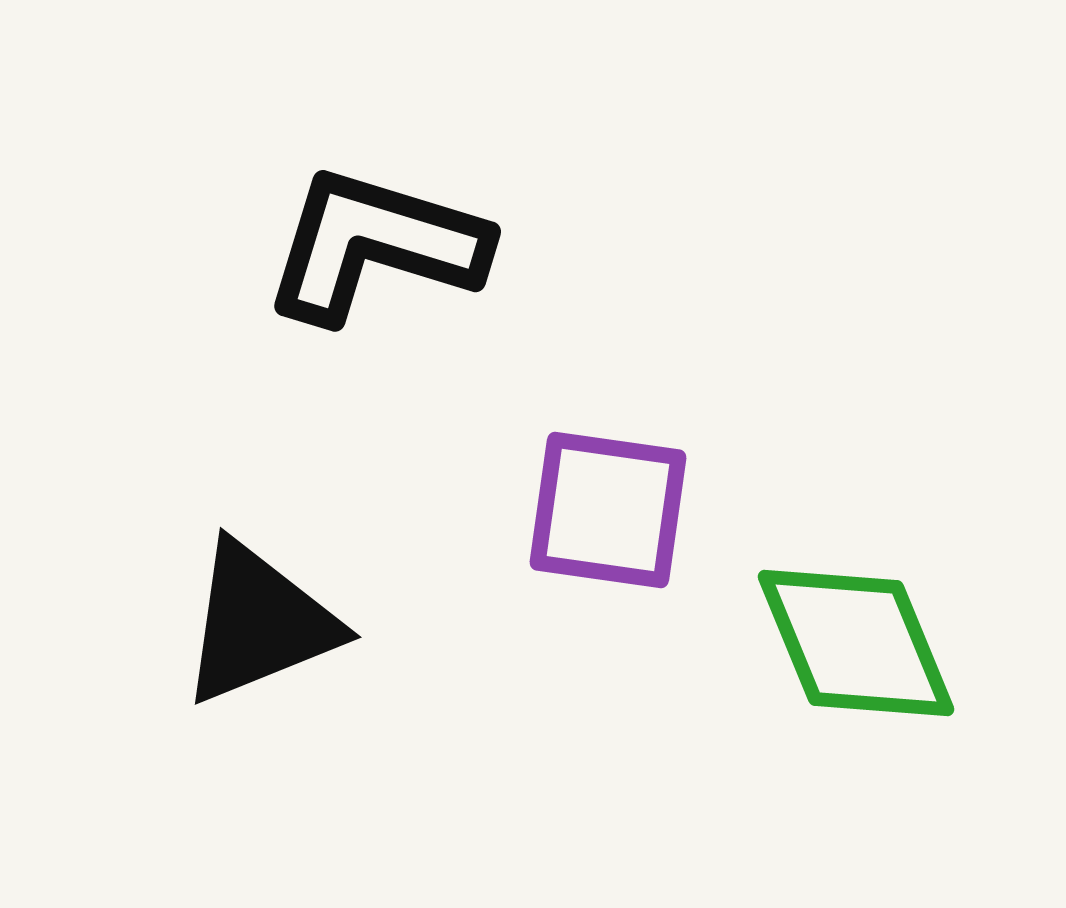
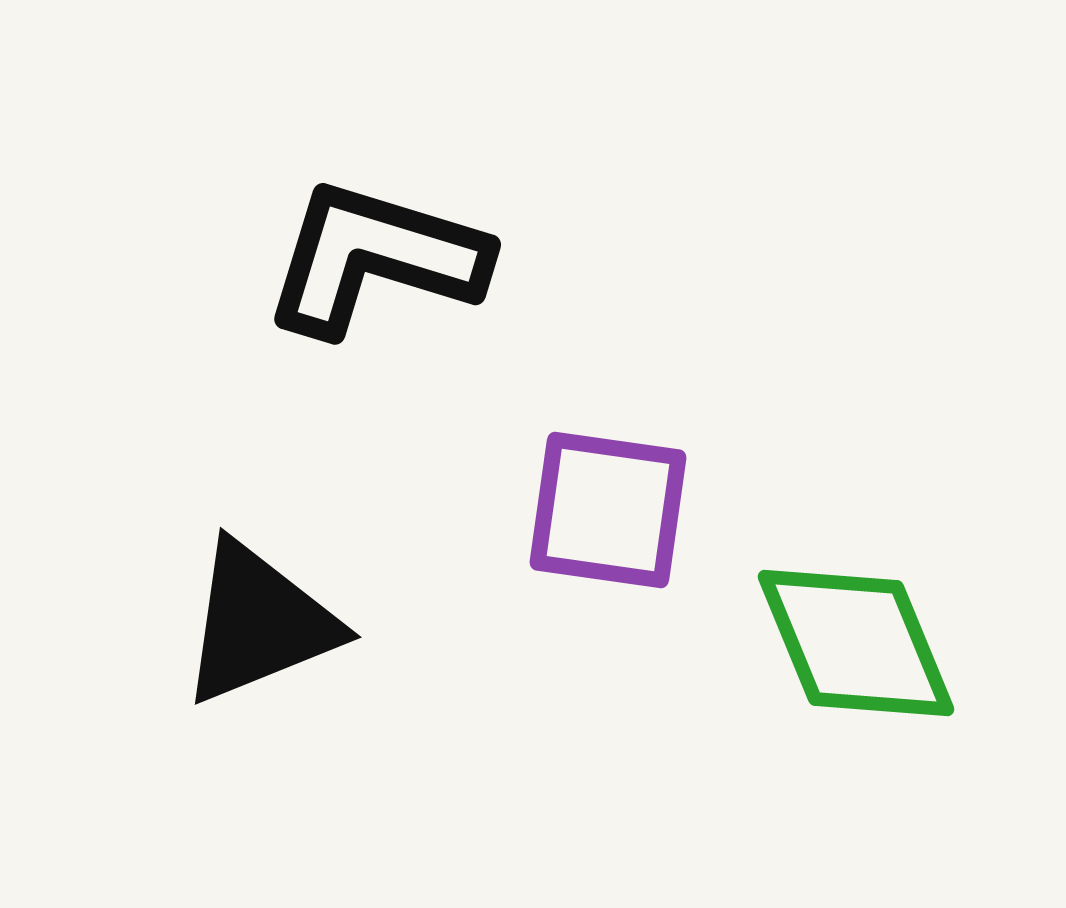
black L-shape: moved 13 px down
